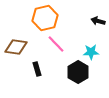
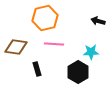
pink line: moved 2 px left; rotated 42 degrees counterclockwise
